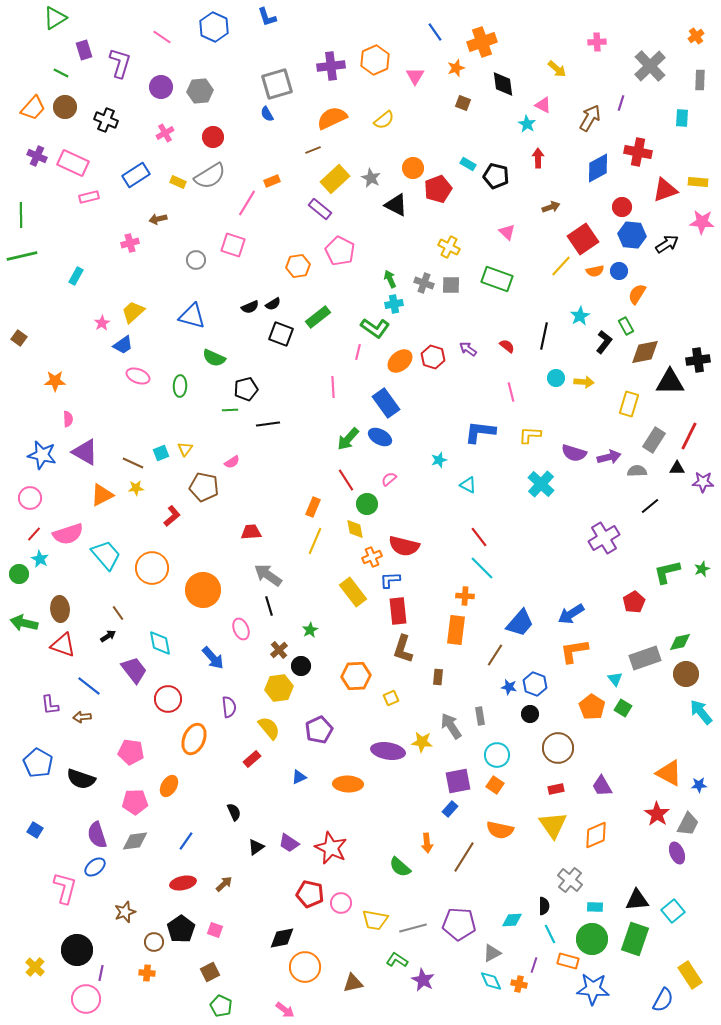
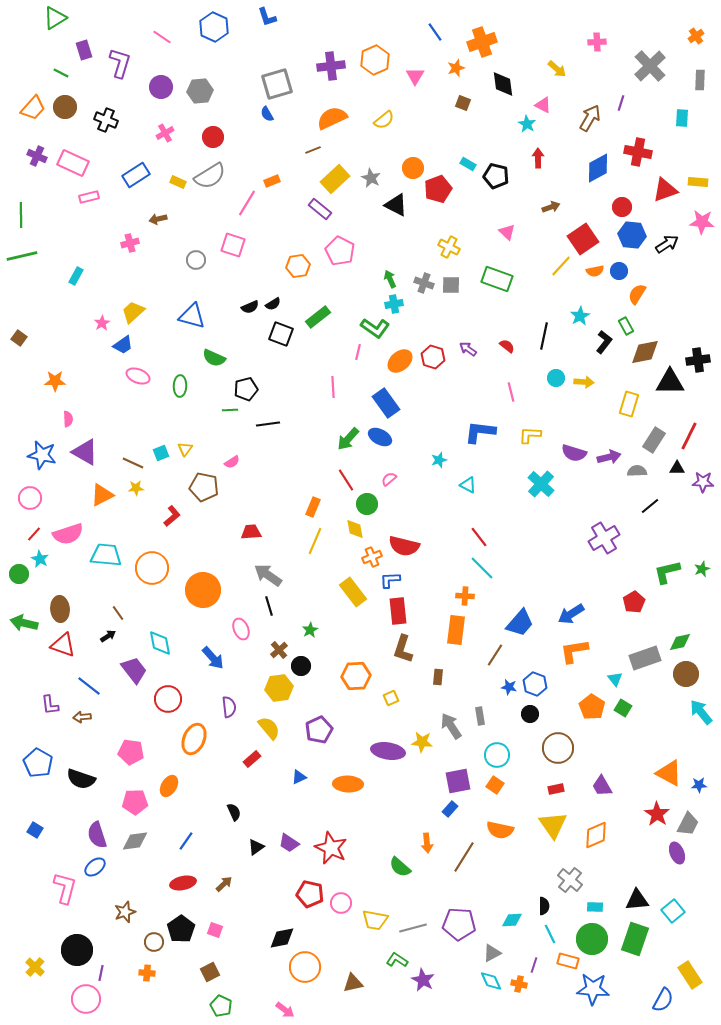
cyan trapezoid at (106, 555): rotated 44 degrees counterclockwise
